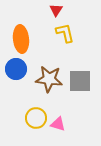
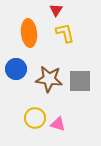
orange ellipse: moved 8 px right, 6 px up
yellow circle: moved 1 px left
